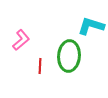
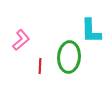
cyan L-shape: moved 5 px down; rotated 108 degrees counterclockwise
green ellipse: moved 1 px down
